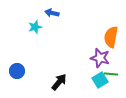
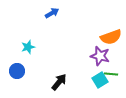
blue arrow: rotated 136 degrees clockwise
cyan star: moved 7 px left, 20 px down
orange semicircle: rotated 120 degrees counterclockwise
purple star: moved 2 px up
